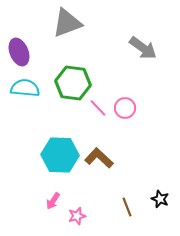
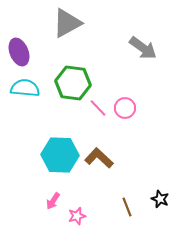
gray triangle: rotated 8 degrees counterclockwise
